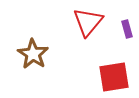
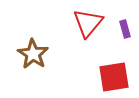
red triangle: moved 1 px down
purple rectangle: moved 2 px left
